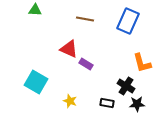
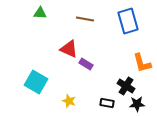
green triangle: moved 5 px right, 3 px down
blue rectangle: rotated 40 degrees counterclockwise
yellow star: moved 1 px left
